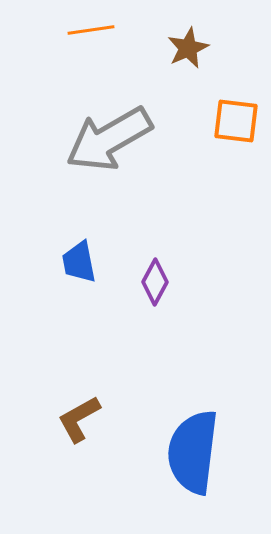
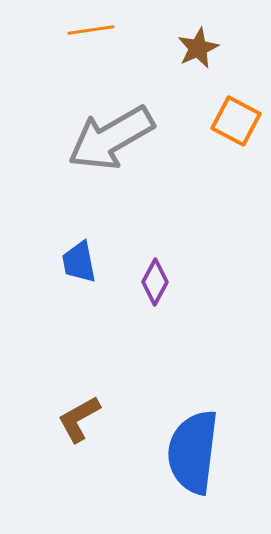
brown star: moved 10 px right
orange square: rotated 21 degrees clockwise
gray arrow: moved 2 px right, 1 px up
